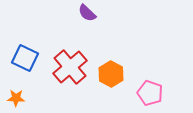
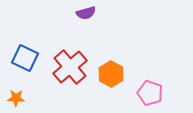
purple semicircle: moved 1 px left; rotated 60 degrees counterclockwise
